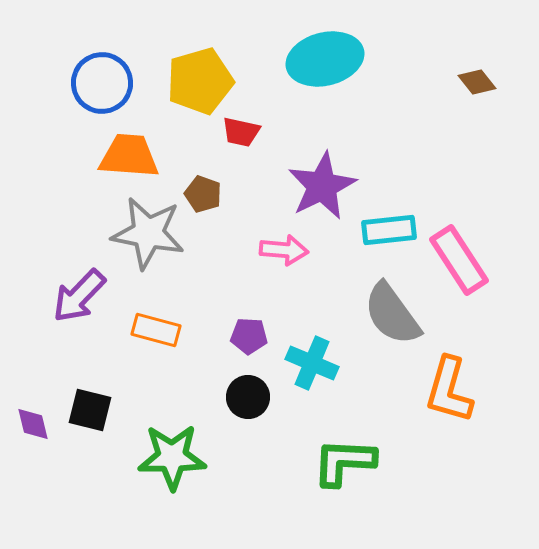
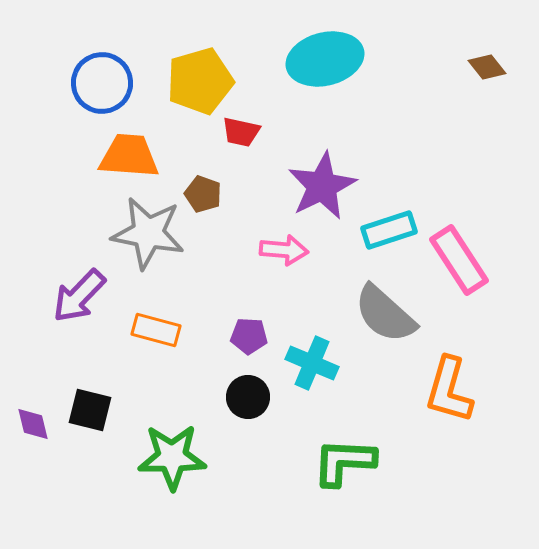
brown diamond: moved 10 px right, 15 px up
cyan rectangle: rotated 12 degrees counterclockwise
gray semicircle: moved 7 px left; rotated 12 degrees counterclockwise
